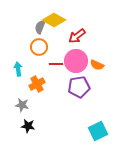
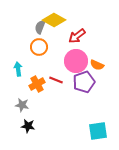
red line: moved 16 px down; rotated 24 degrees clockwise
purple pentagon: moved 5 px right, 5 px up; rotated 10 degrees counterclockwise
cyan square: rotated 18 degrees clockwise
